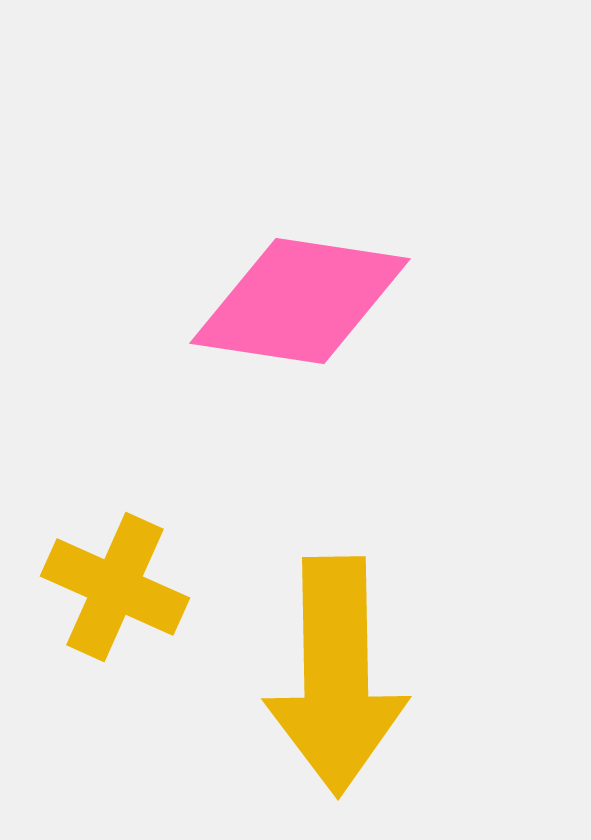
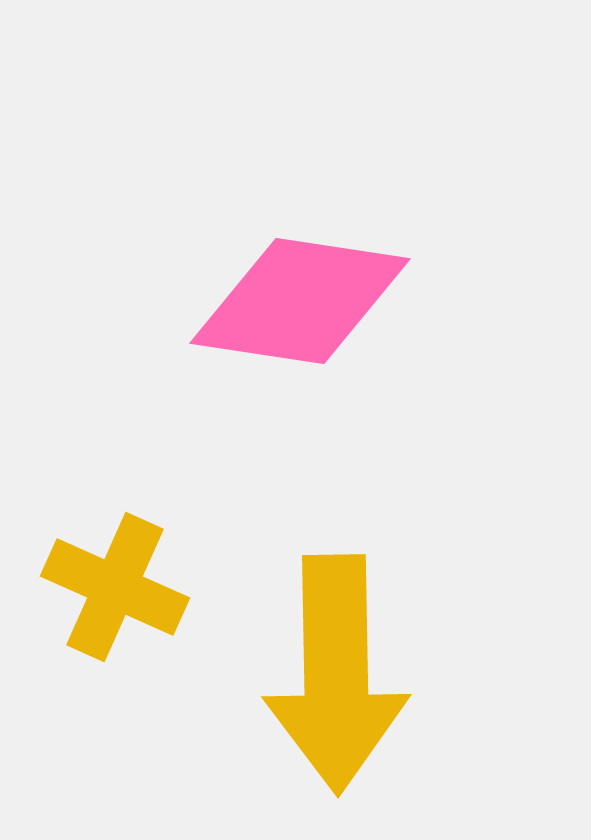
yellow arrow: moved 2 px up
